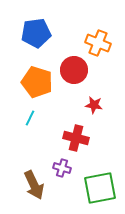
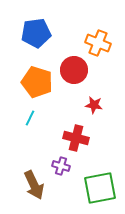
purple cross: moved 1 px left, 2 px up
